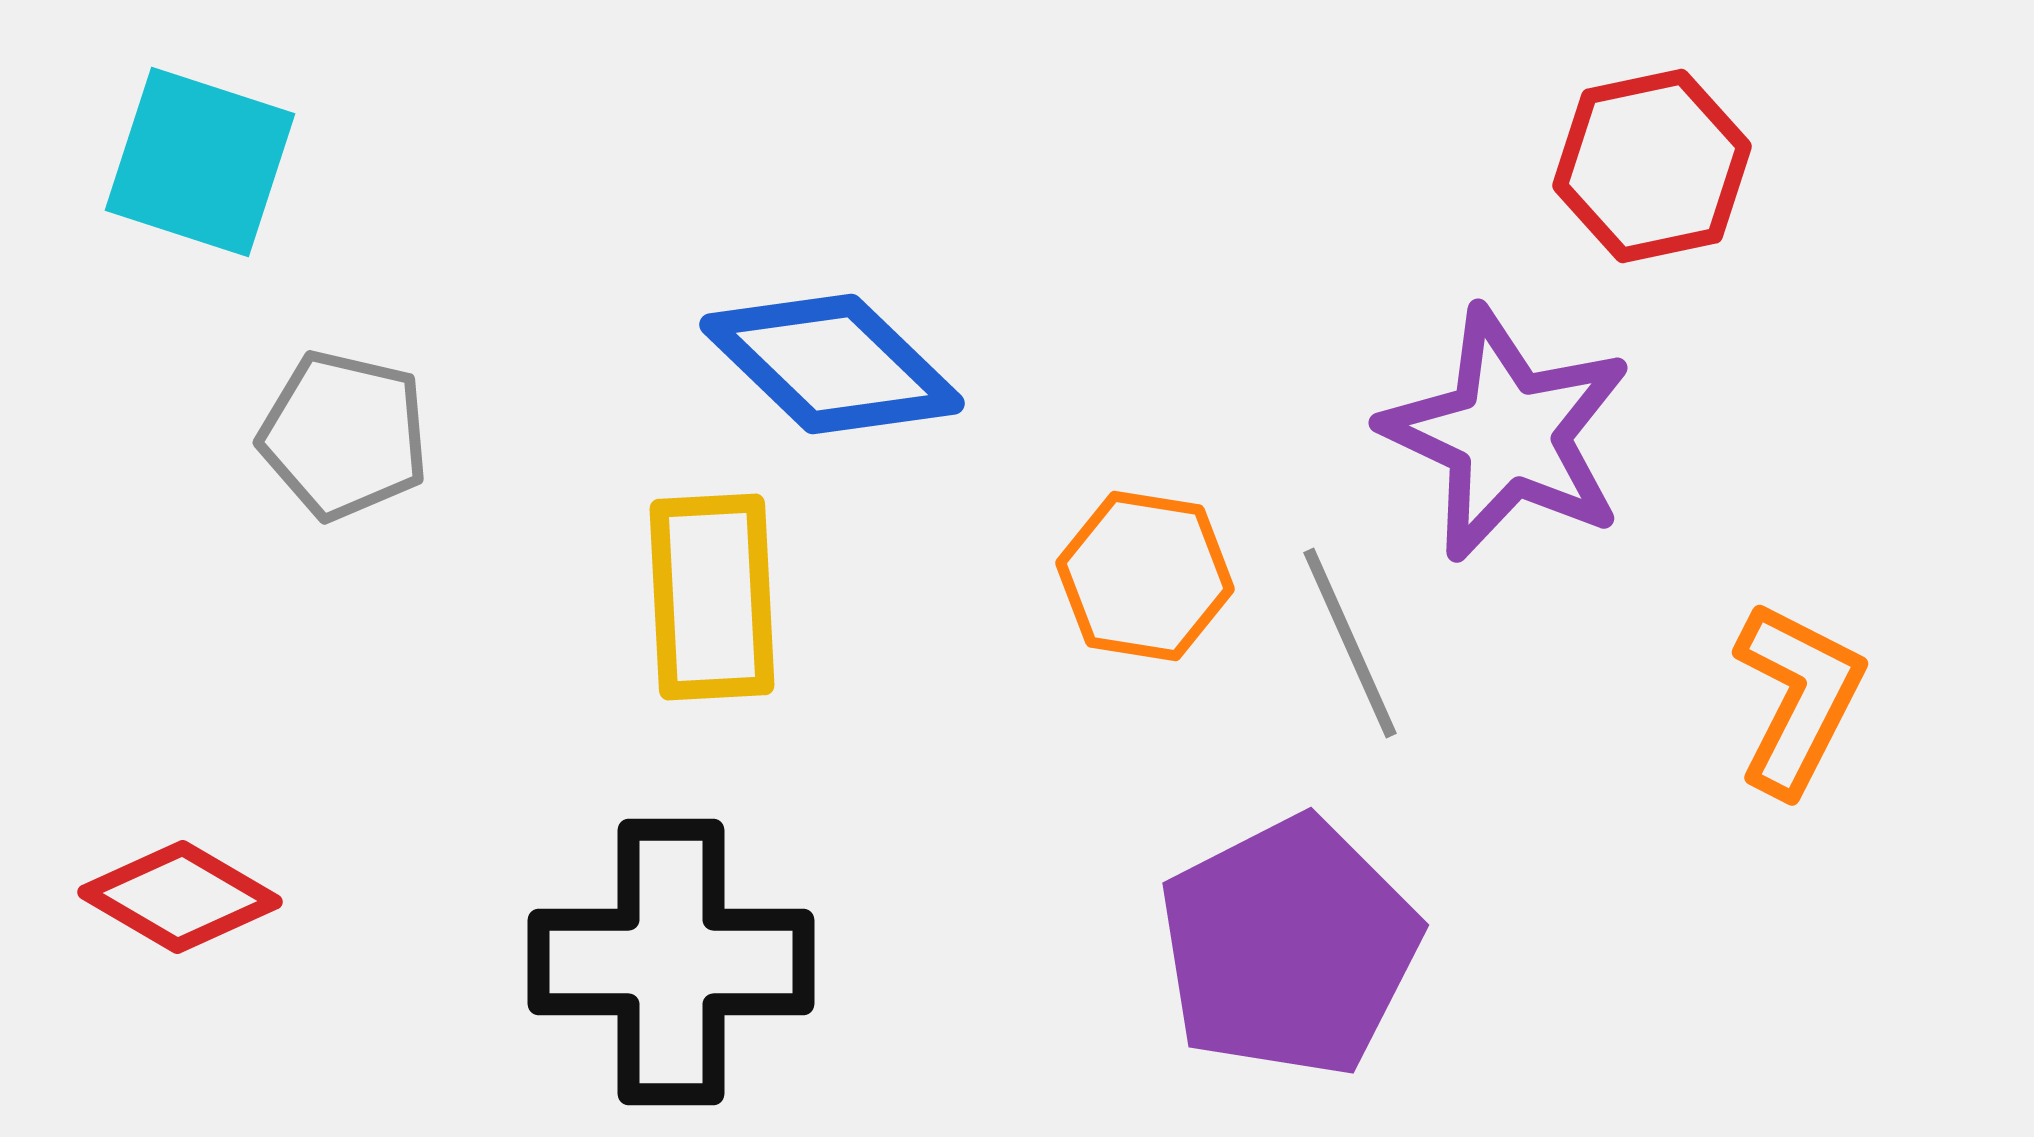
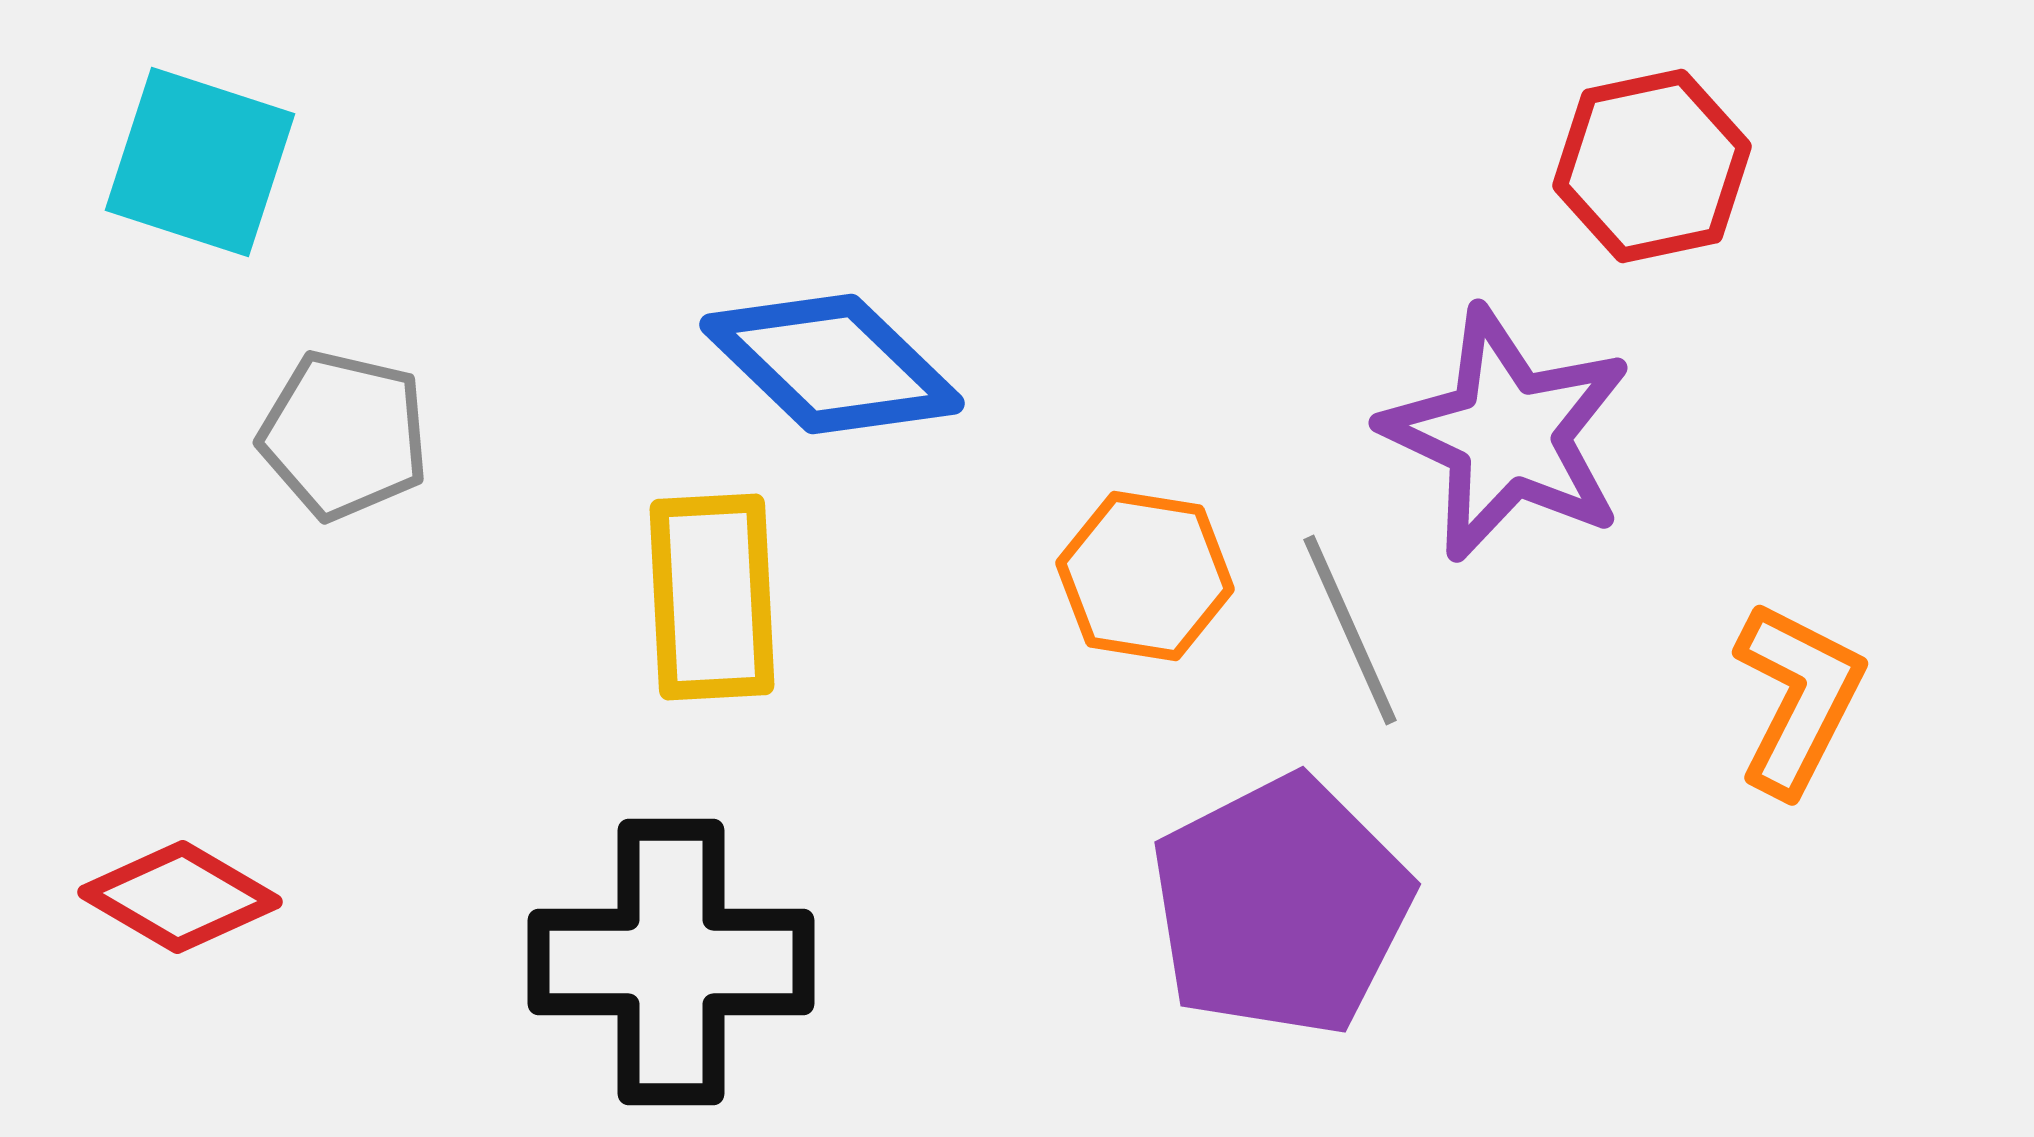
gray line: moved 13 px up
purple pentagon: moved 8 px left, 41 px up
